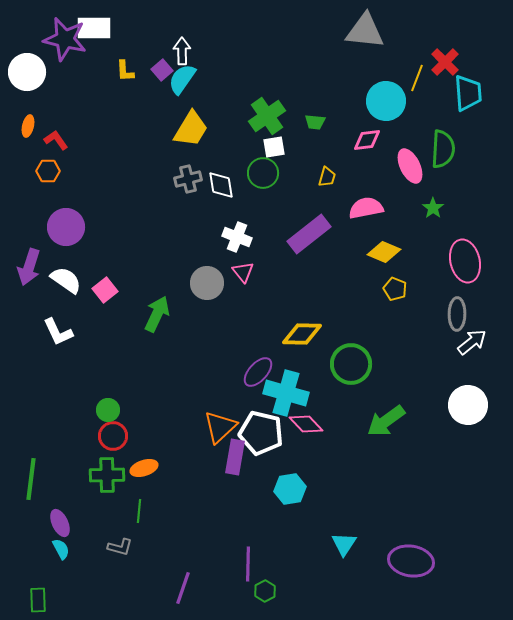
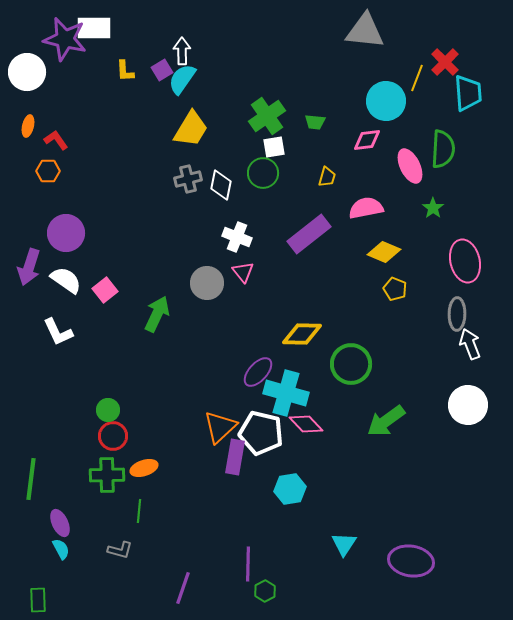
purple square at (162, 70): rotated 10 degrees clockwise
white diamond at (221, 185): rotated 20 degrees clockwise
purple circle at (66, 227): moved 6 px down
white arrow at (472, 342): moved 2 px left, 2 px down; rotated 72 degrees counterclockwise
gray L-shape at (120, 547): moved 3 px down
